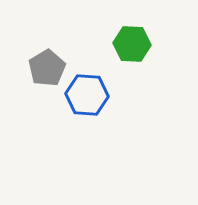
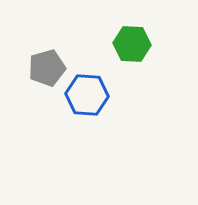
gray pentagon: rotated 15 degrees clockwise
